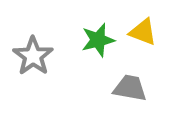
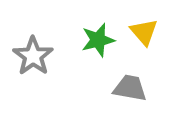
yellow triangle: moved 1 px right; rotated 28 degrees clockwise
